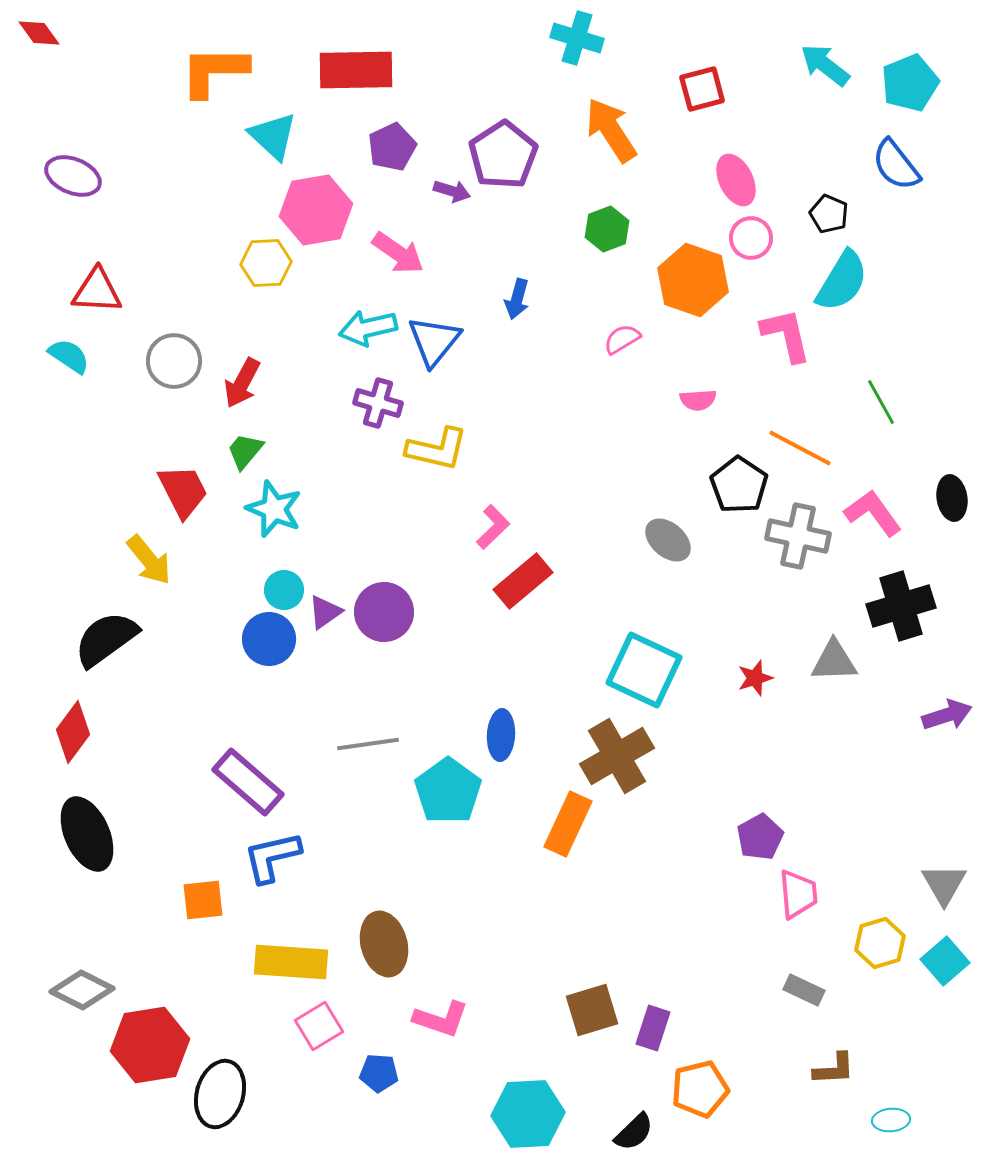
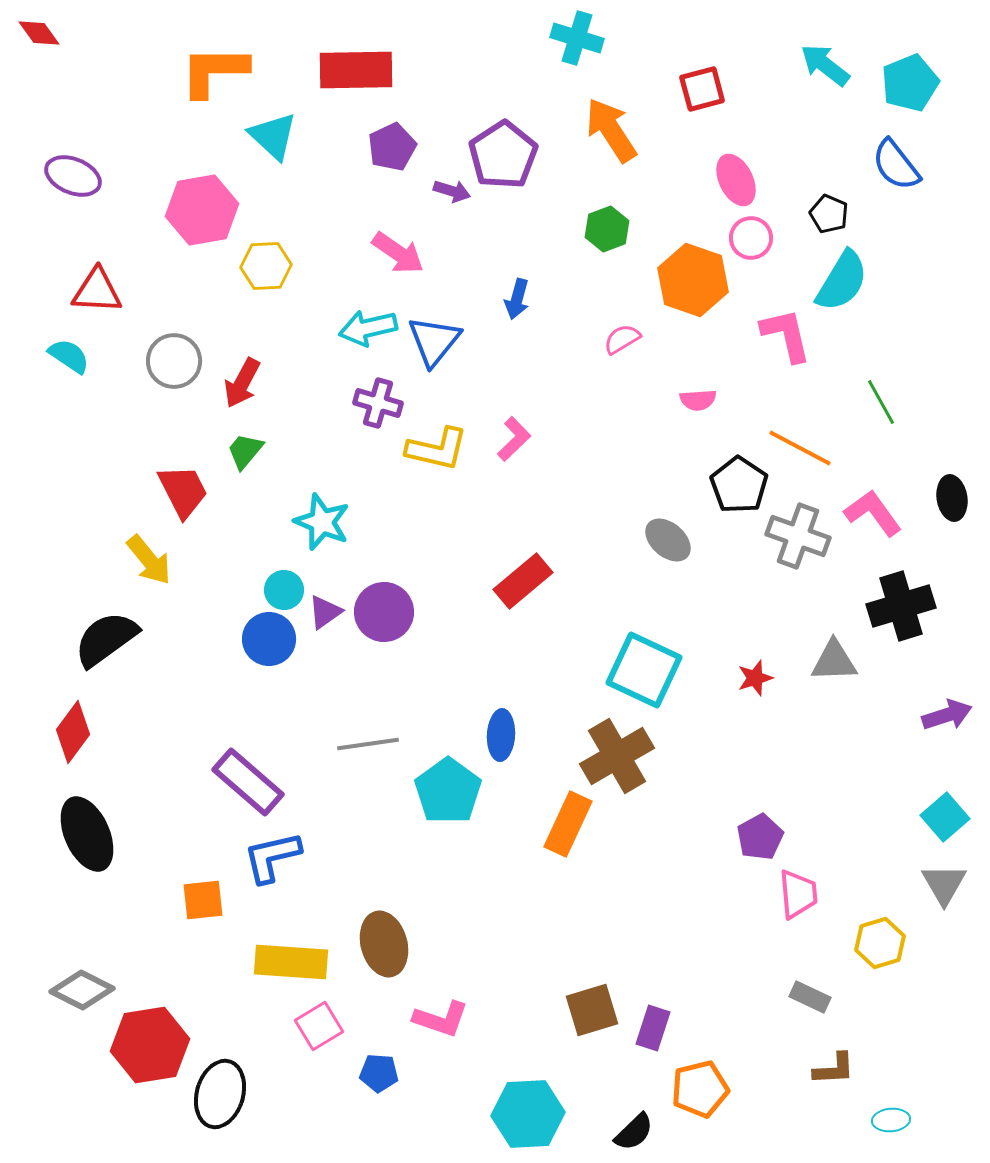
pink hexagon at (316, 210): moved 114 px left
yellow hexagon at (266, 263): moved 3 px down
cyan star at (274, 509): moved 48 px right, 13 px down
pink L-shape at (493, 527): moved 21 px right, 88 px up
gray cross at (798, 536): rotated 8 degrees clockwise
cyan square at (945, 961): moved 144 px up
gray rectangle at (804, 990): moved 6 px right, 7 px down
